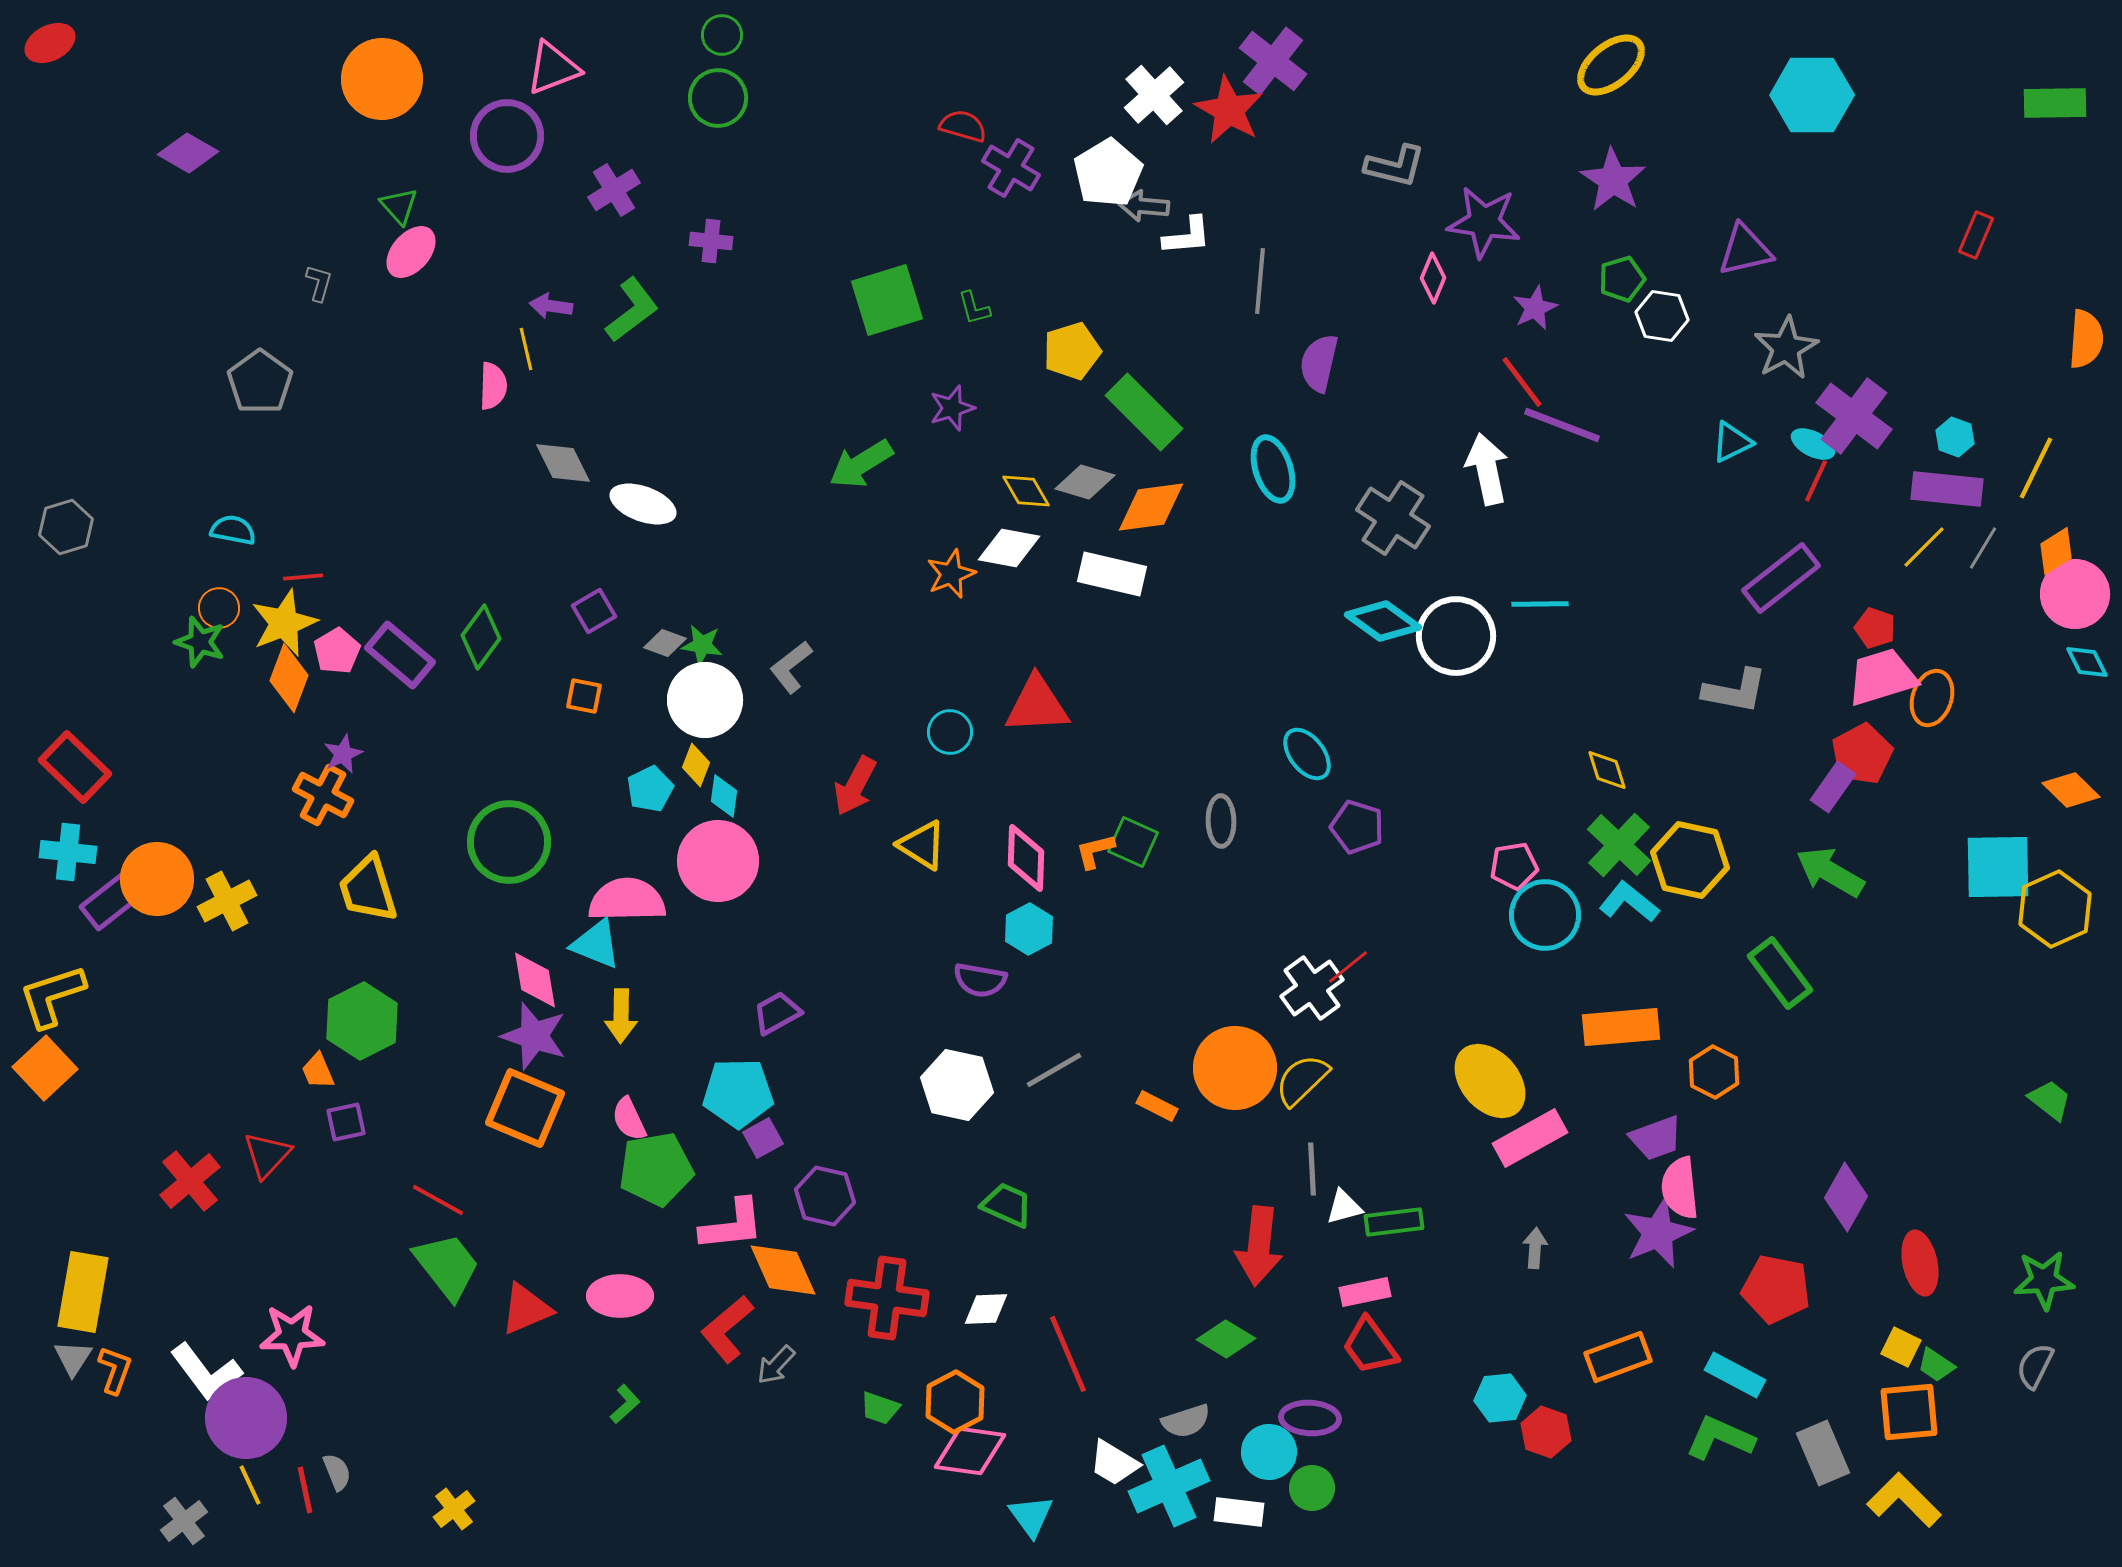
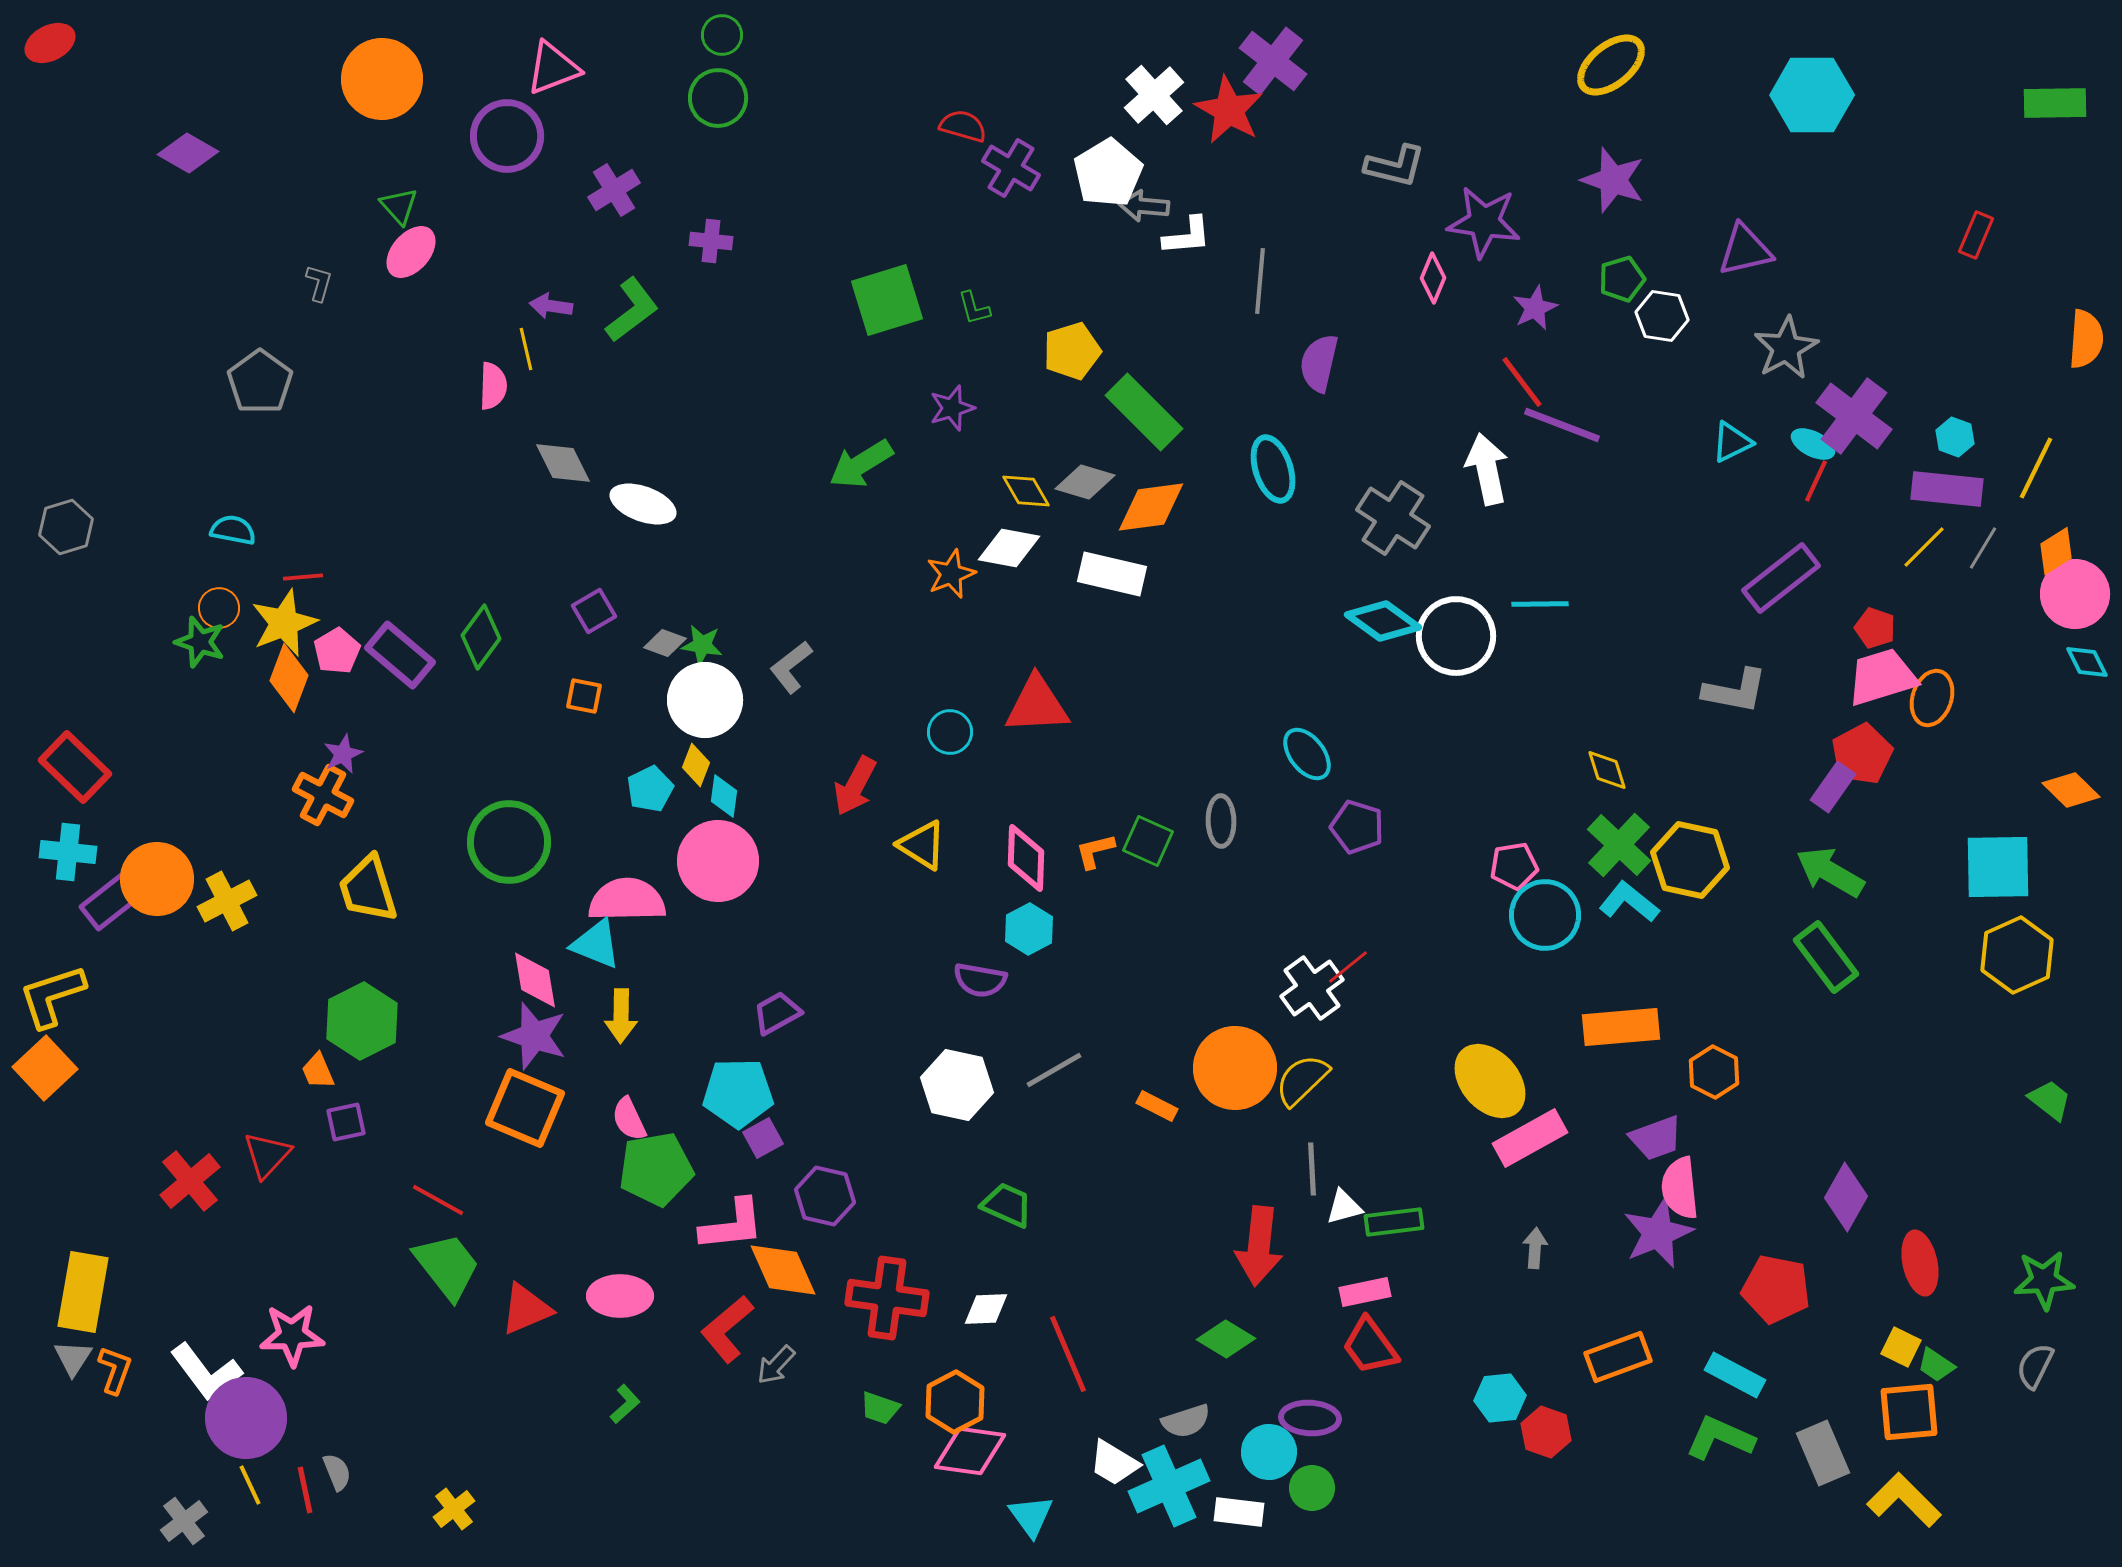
purple star at (1613, 180): rotated 14 degrees counterclockwise
green square at (1133, 842): moved 15 px right, 1 px up
yellow hexagon at (2055, 909): moved 38 px left, 46 px down
green rectangle at (1780, 973): moved 46 px right, 16 px up
